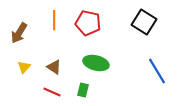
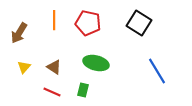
black square: moved 5 px left, 1 px down
